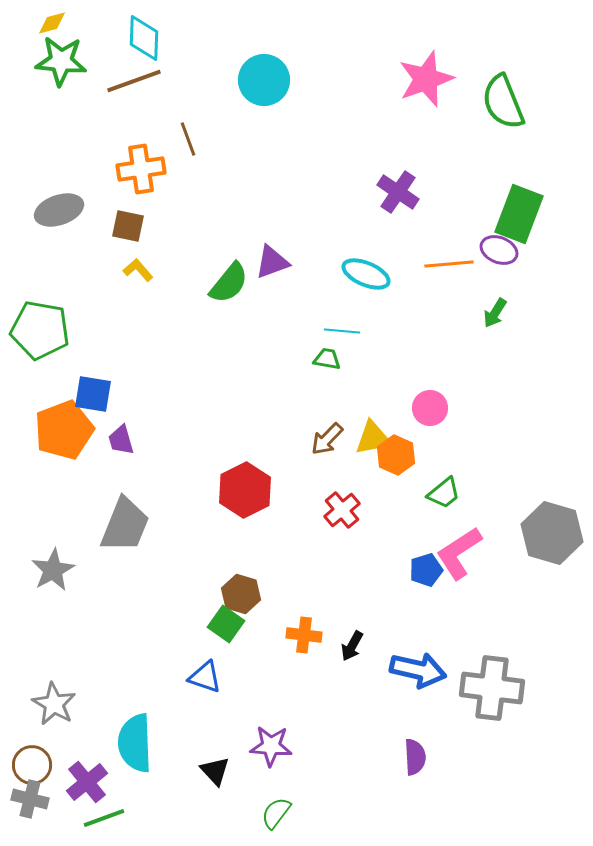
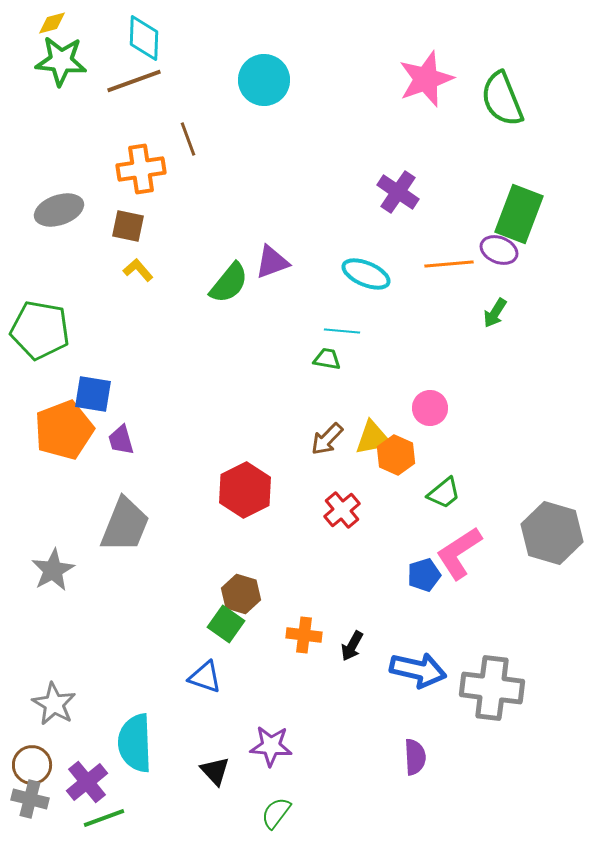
green semicircle at (503, 102): moved 1 px left, 3 px up
blue pentagon at (426, 570): moved 2 px left, 5 px down
